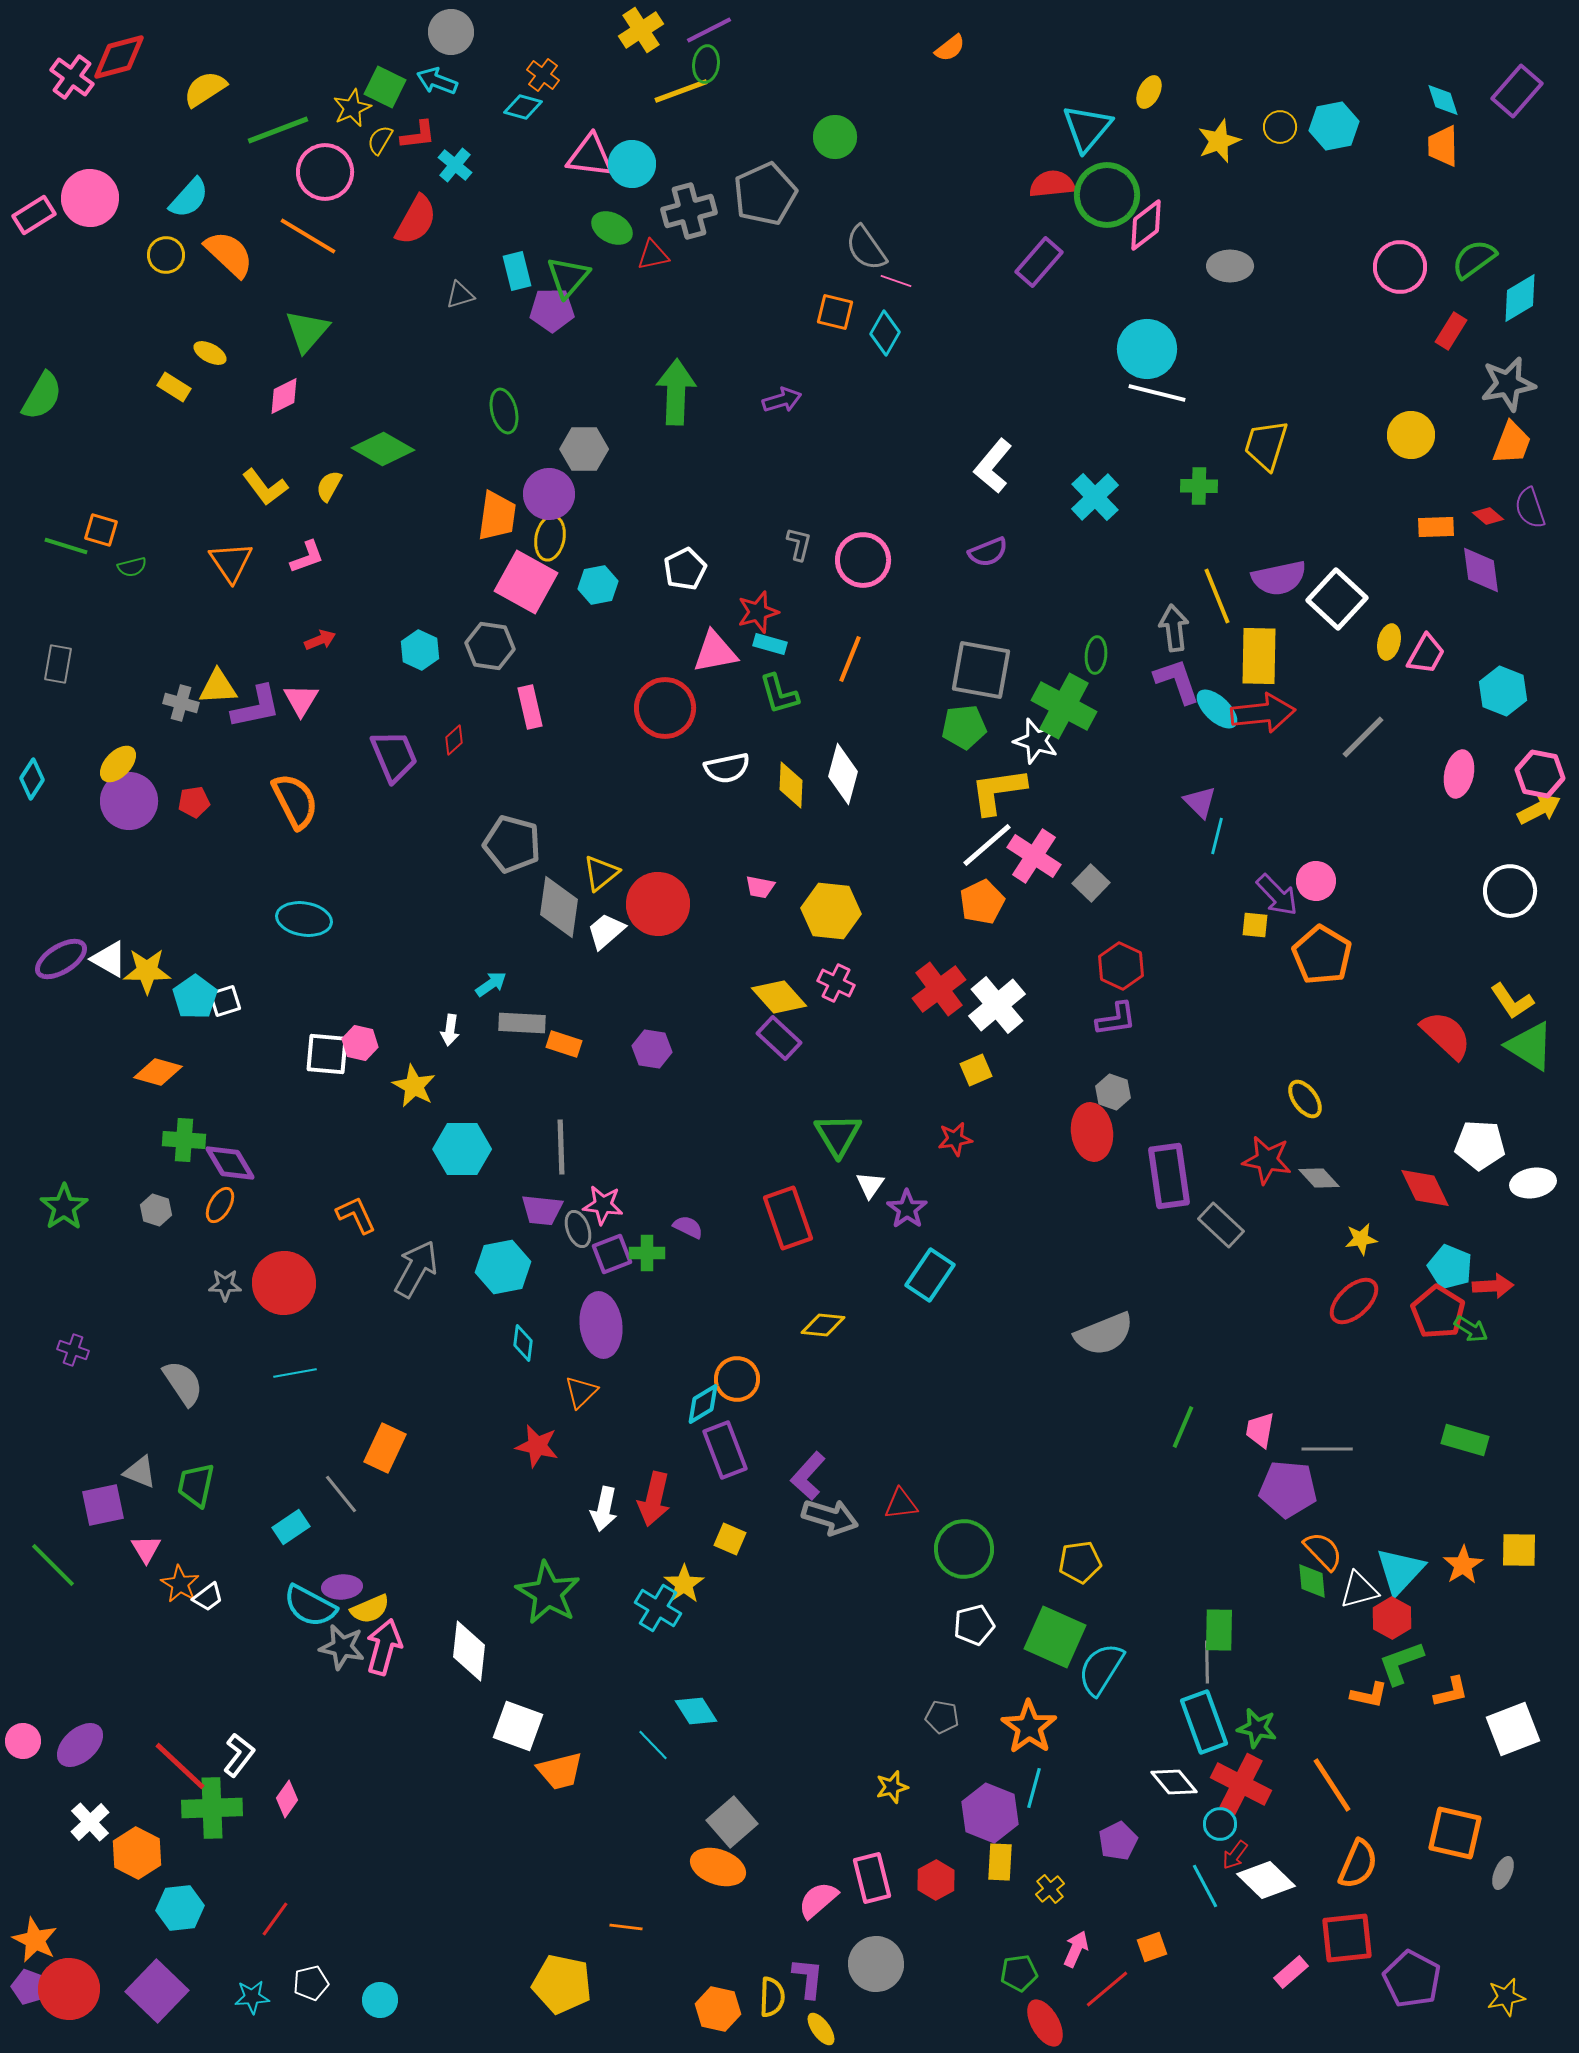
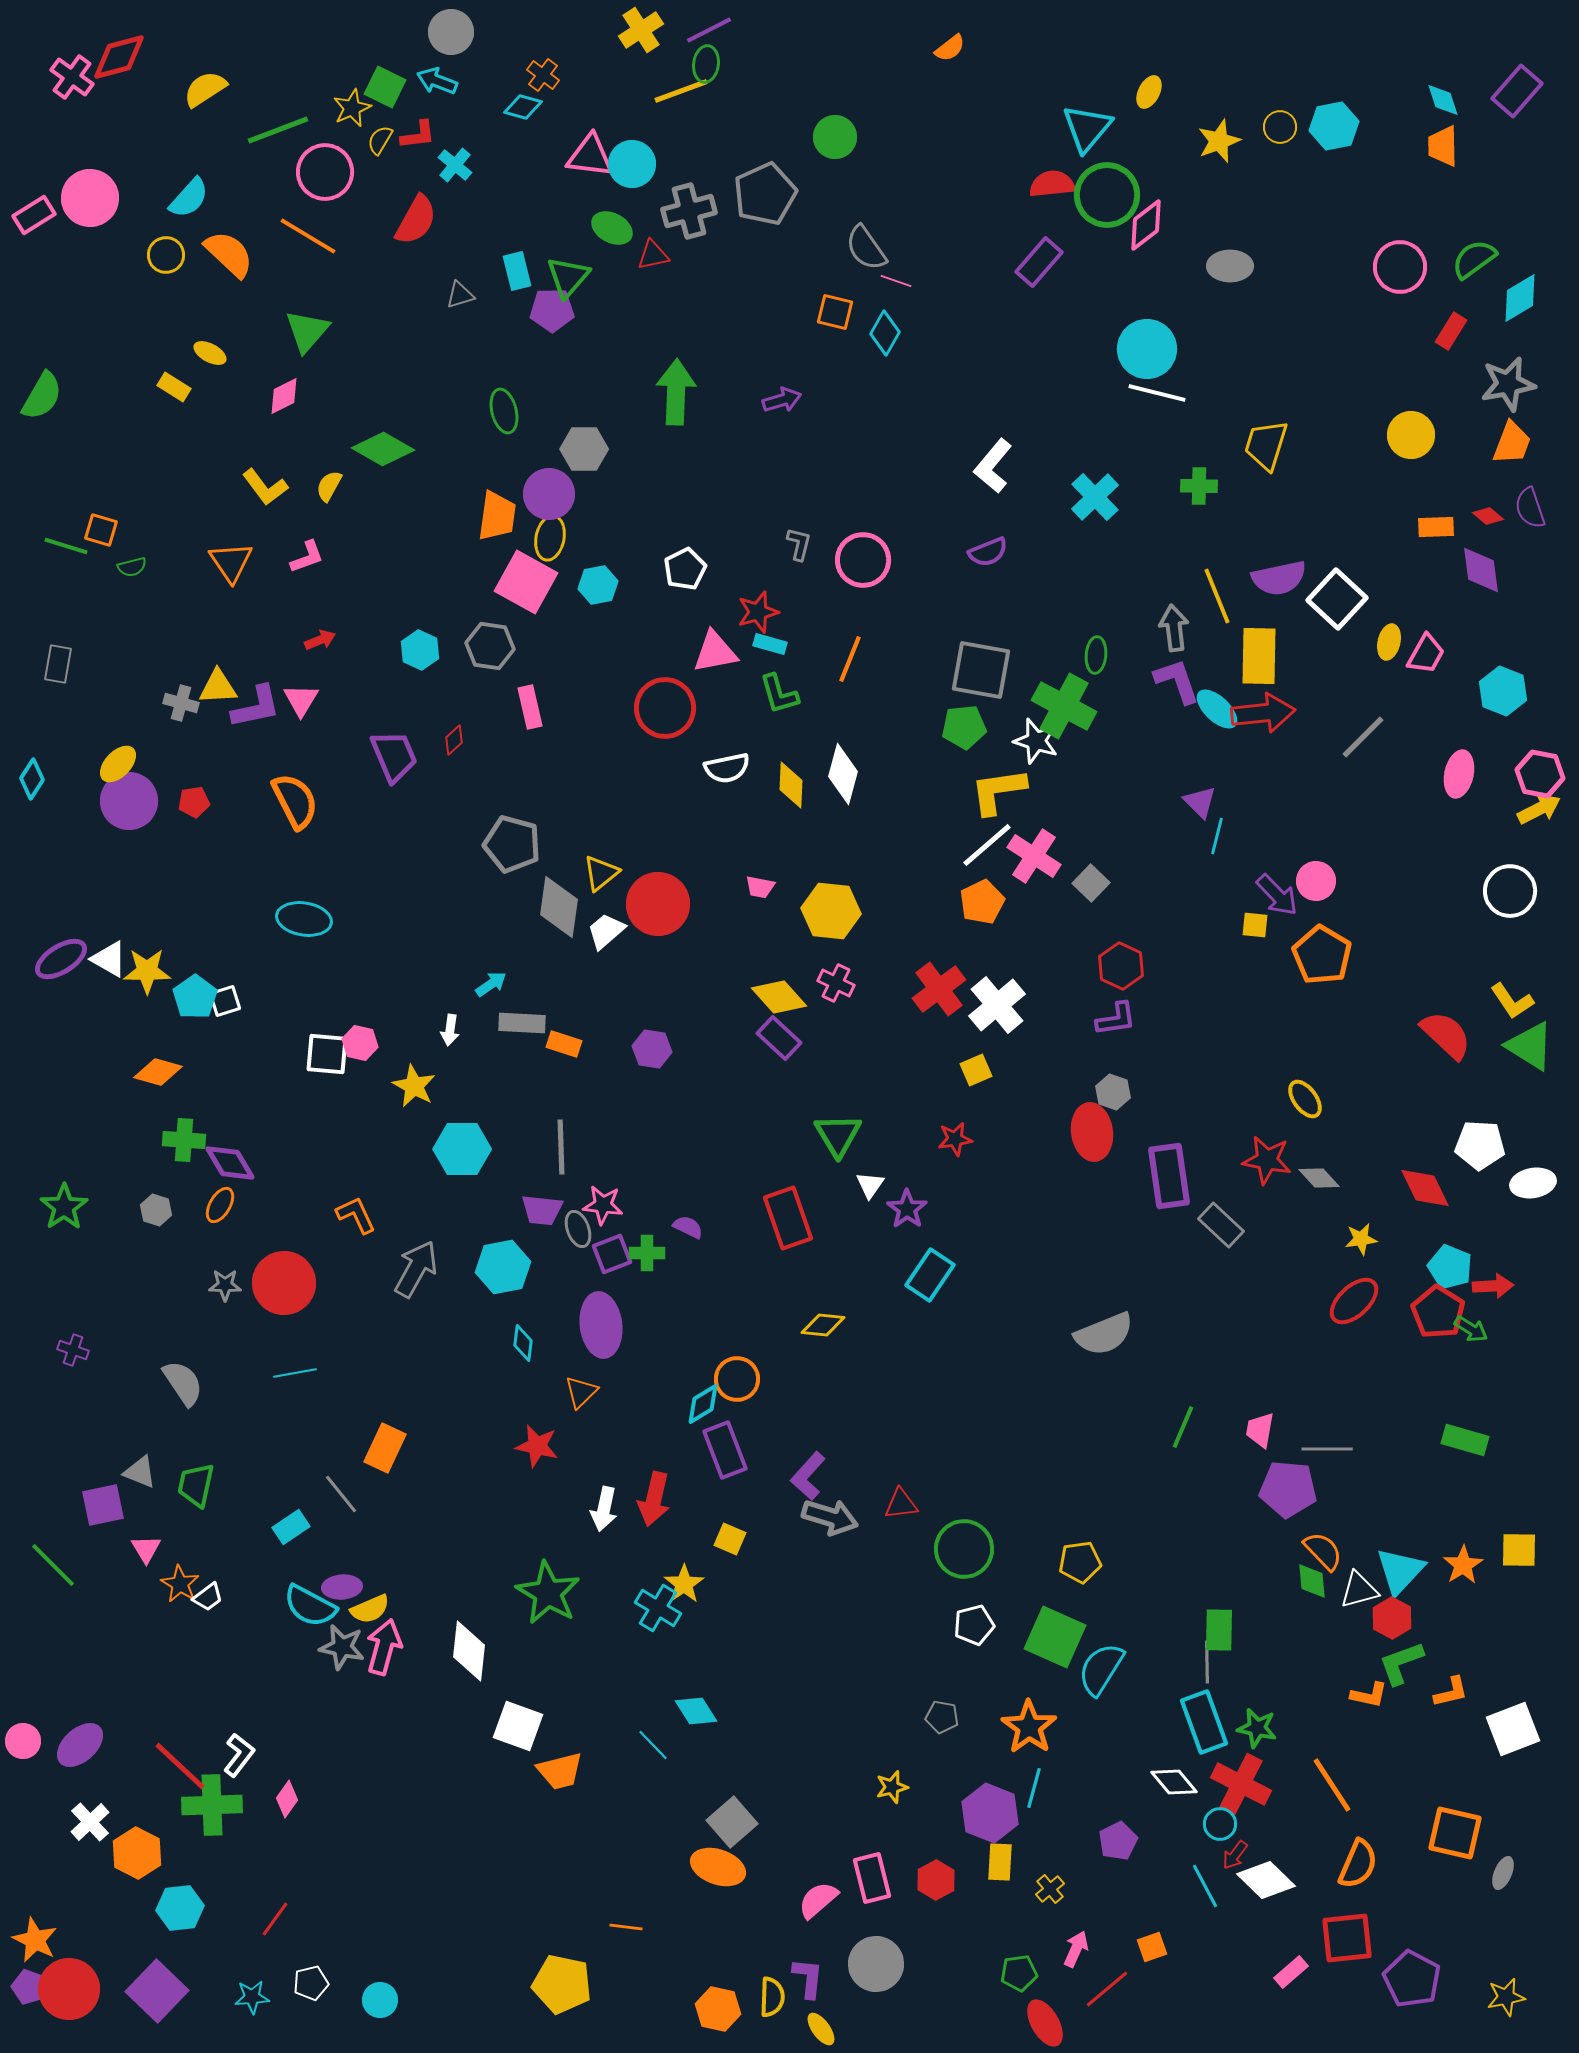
green cross at (212, 1808): moved 3 px up
